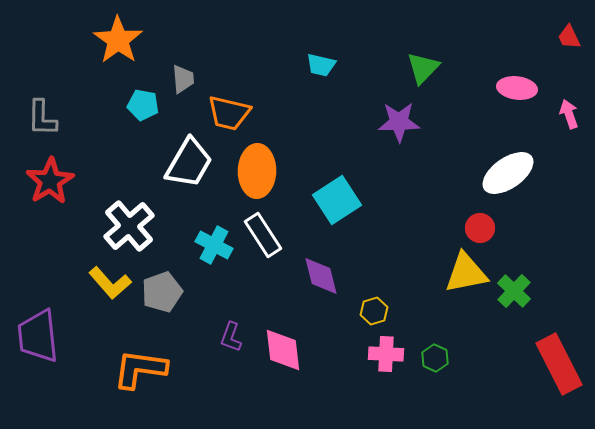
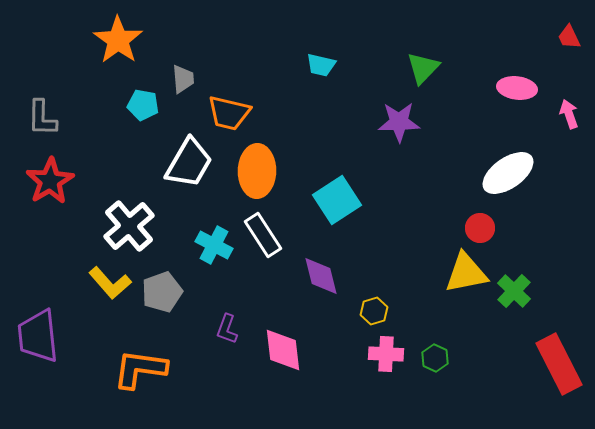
purple L-shape: moved 4 px left, 8 px up
